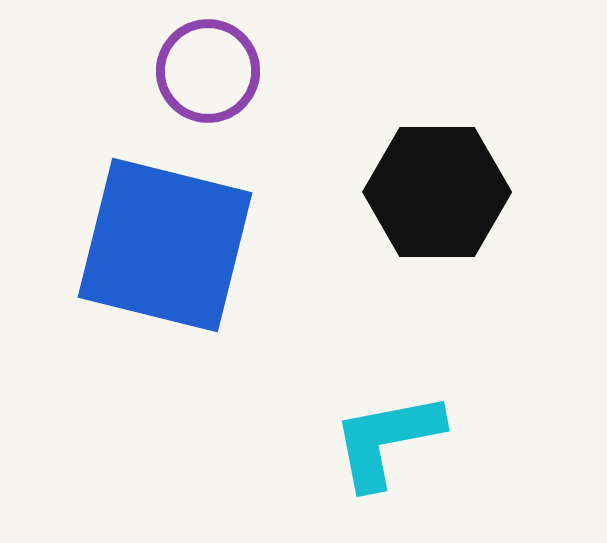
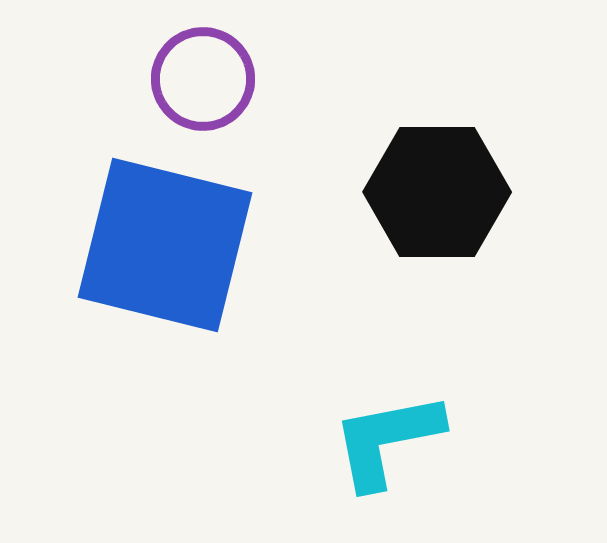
purple circle: moved 5 px left, 8 px down
